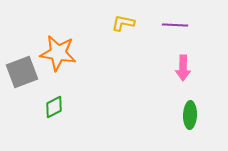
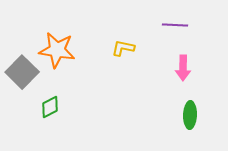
yellow L-shape: moved 25 px down
orange star: moved 1 px left, 3 px up
gray square: rotated 24 degrees counterclockwise
green diamond: moved 4 px left
